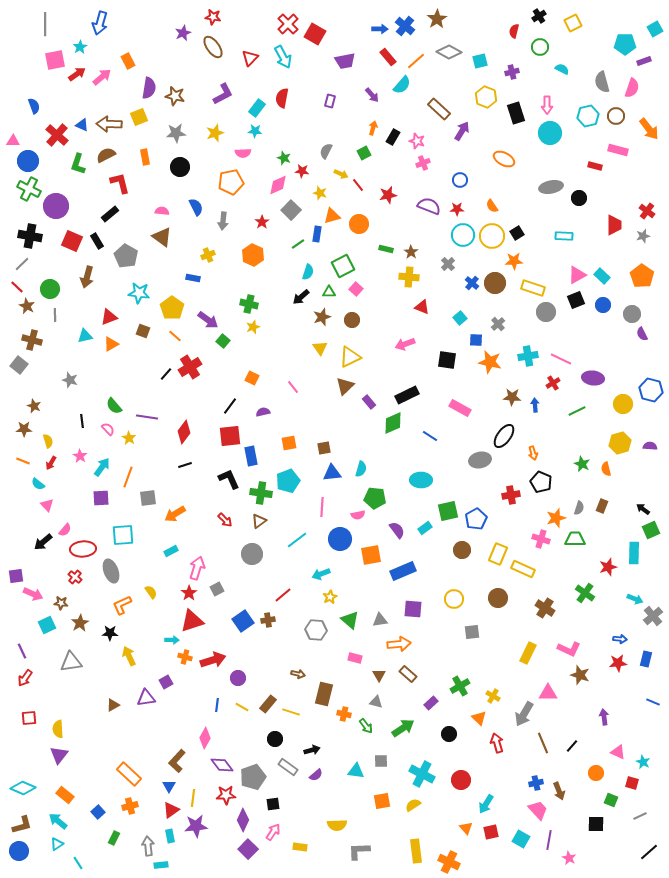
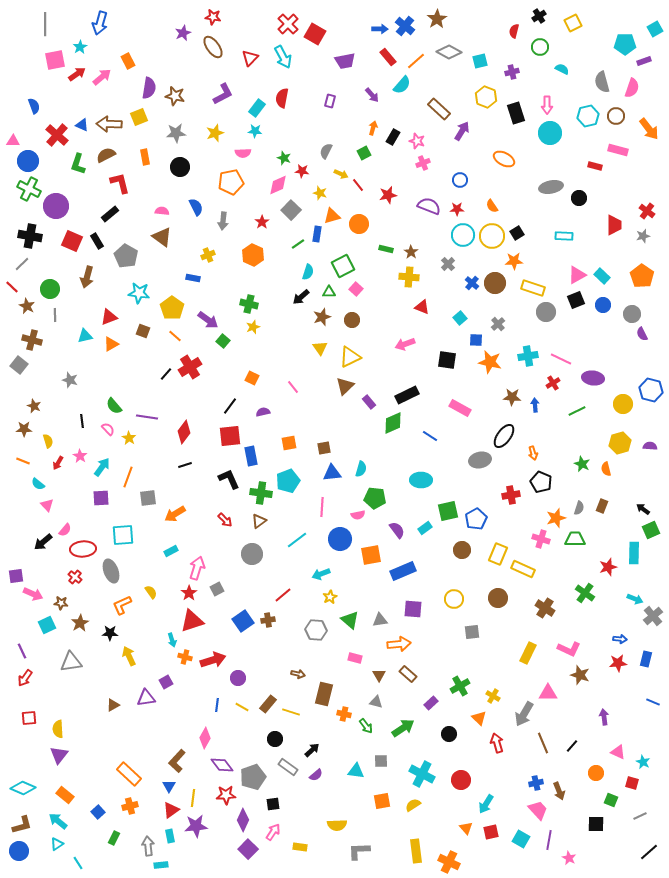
red line at (17, 287): moved 5 px left
red arrow at (51, 463): moved 7 px right
cyan arrow at (172, 640): rotated 72 degrees clockwise
black arrow at (312, 750): rotated 28 degrees counterclockwise
